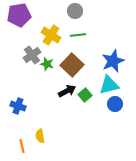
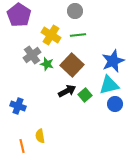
purple pentagon: rotated 30 degrees counterclockwise
